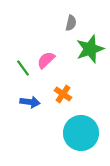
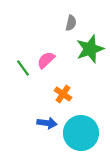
blue arrow: moved 17 px right, 21 px down
